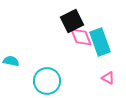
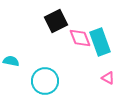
black square: moved 16 px left
pink diamond: moved 1 px left, 1 px down
cyan circle: moved 2 px left
